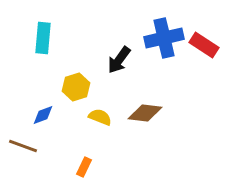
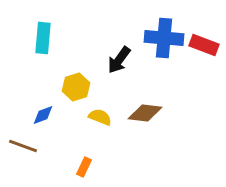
blue cross: rotated 18 degrees clockwise
red rectangle: rotated 12 degrees counterclockwise
